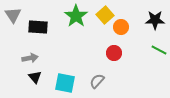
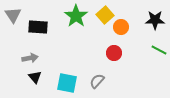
cyan square: moved 2 px right
